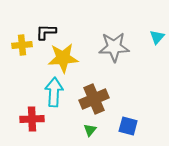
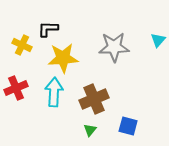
black L-shape: moved 2 px right, 3 px up
cyan triangle: moved 1 px right, 3 px down
yellow cross: rotated 30 degrees clockwise
red cross: moved 16 px left, 31 px up; rotated 20 degrees counterclockwise
